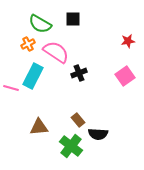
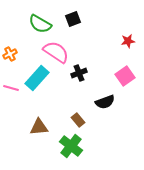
black square: rotated 21 degrees counterclockwise
orange cross: moved 18 px left, 10 px down
cyan rectangle: moved 4 px right, 2 px down; rotated 15 degrees clockwise
black semicircle: moved 7 px right, 32 px up; rotated 24 degrees counterclockwise
